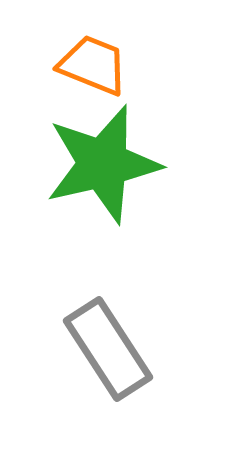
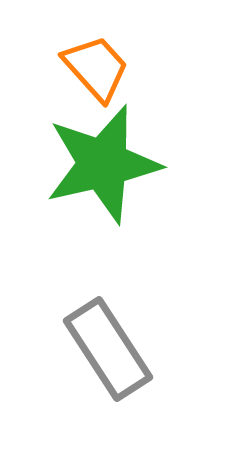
orange trapezoid: moved 3 px right, 3 px down; rotated 26 degrees clockwise
